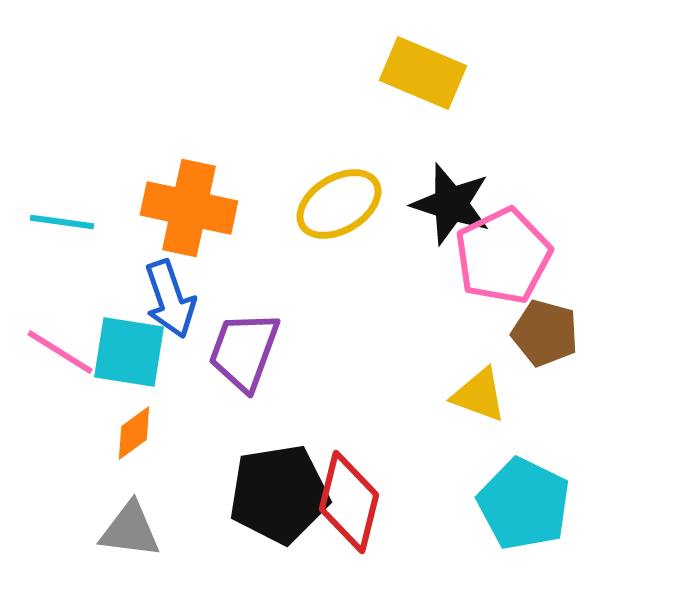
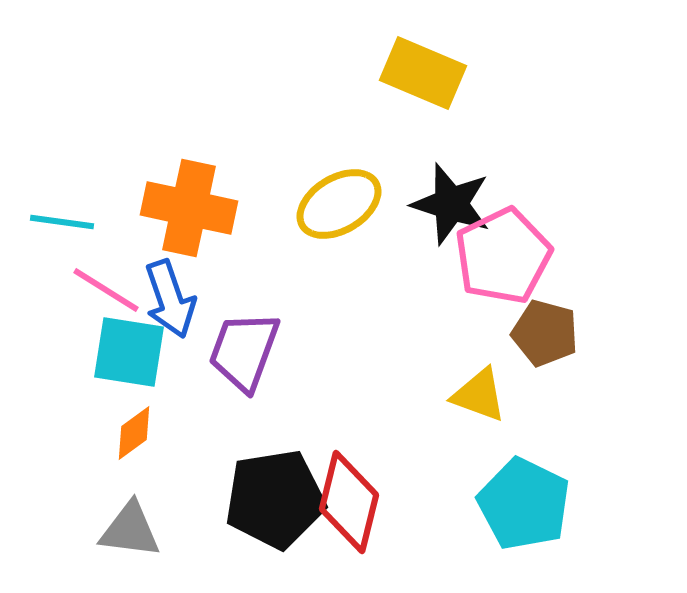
pink line: moved 46 px right, 62 px up
black pentagon: moved 4 px left, 5 px down
